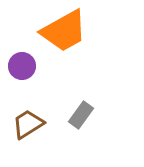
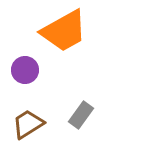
purple circle: moved 3 px right, 4 px down
